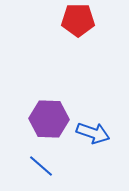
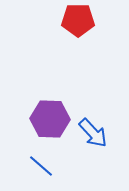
purple hexagon: moved 1 px right
blue arrow: rotated 28 degrees clockwise
